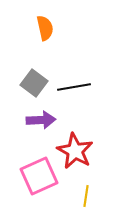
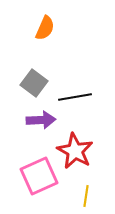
orange semicircle: rotated 35 degrees clockwise
black line: moved 1 px right, 10 px down
